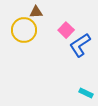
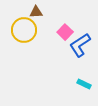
pink square: moved 1 px left, 2 px down
cyan rectangle: moved 2 px left, 9 px up
